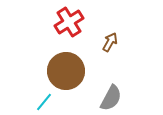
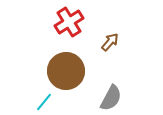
brown arrow: rotated 12 degrees clockwise
